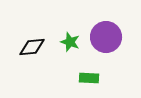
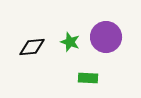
green rectangle: moved 1 px left
